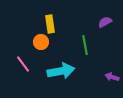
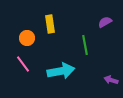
orange circle: moved 14 px left, 4 px up
purple arrow: moved 1 px left, 3 px down
